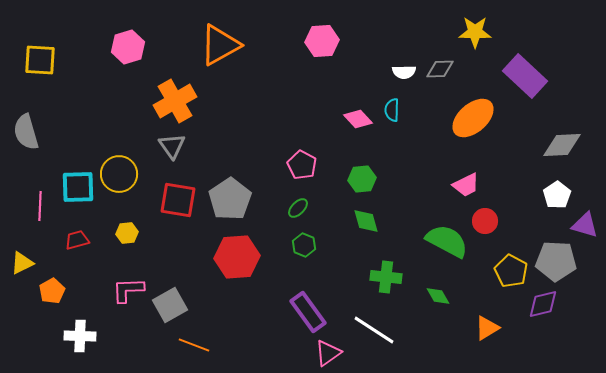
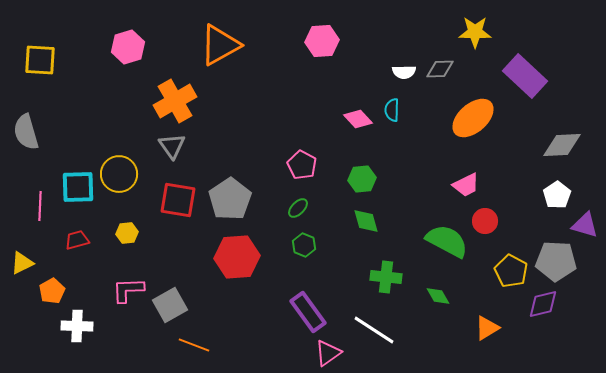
white cross at (80, 336): moved 3 px left, 10 px up
